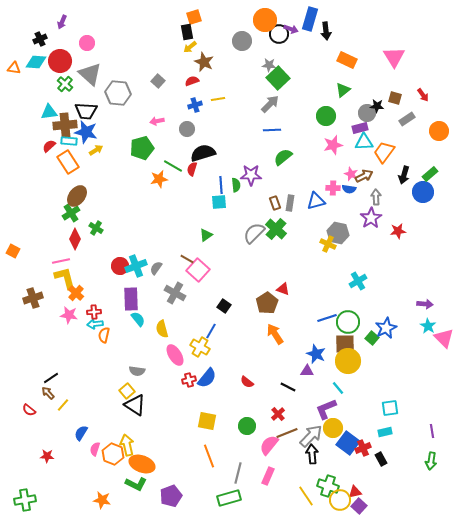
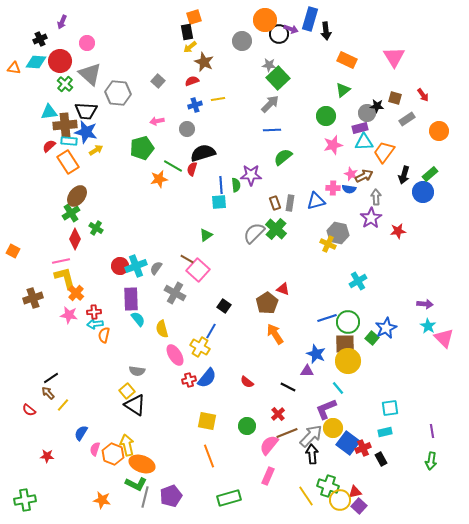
gray line at (238, 473): moved 93 px left, 24 px down
